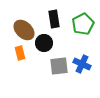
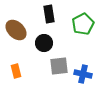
black rectangle: moved 5 px left, 5 px up
brown ellipse: moved 8 px left
orange rectangle: moved 4 px left, 18 px down
blue cross: moved 1 px right, 10 px down; rotated 12 degrees counterclockwise
